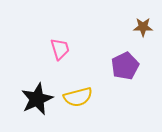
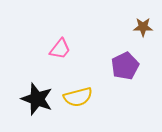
pink trapezoid: rotated 55 degrees clockwise
black star: rotated 28 degrees counterclockwise
